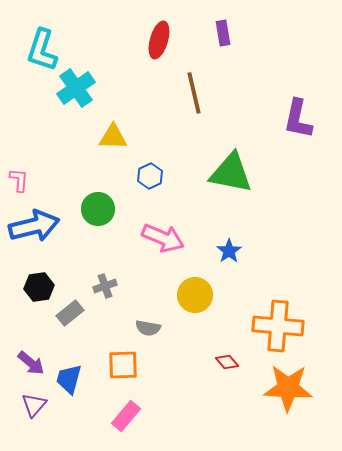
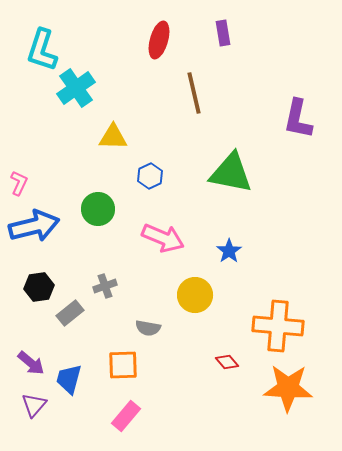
pink L-shape: moved 3 px down; rotated 20 degrees clockwise
